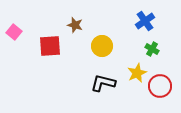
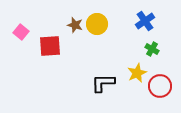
pink square: moved 7 px right
yellow circle: moved 5 px left, 22 px up
black L-shape: rotated 15 degrees counterclockwise
